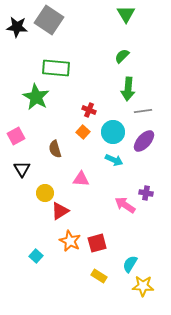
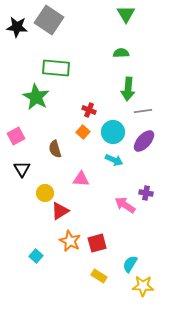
green semicircle: moved 1 px left, 3 px up; rotated 42 degrees clockwise
